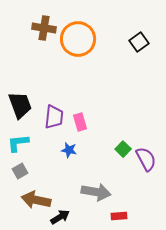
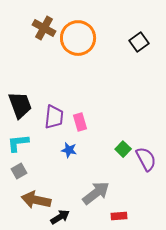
brown cross: rotated 20 degrees clockwise
orange circle: moved 1 px up
gray square: moved 1 px left
gray arrow: moved 1 px down; rotated 48 degrees counterclockwise
